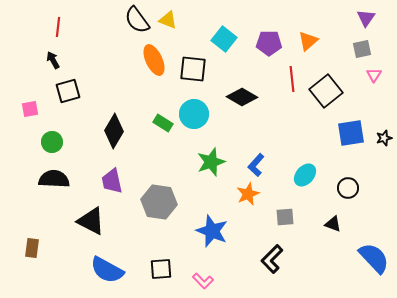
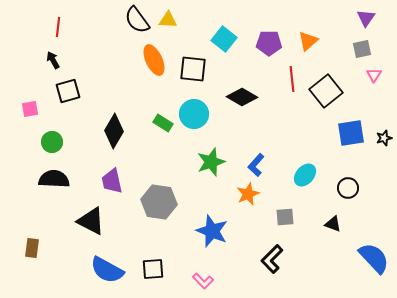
yellow triangle at (168, 20): rotated 18 degrees counterclockwise
black square at (161, 269): moved 8 px left
